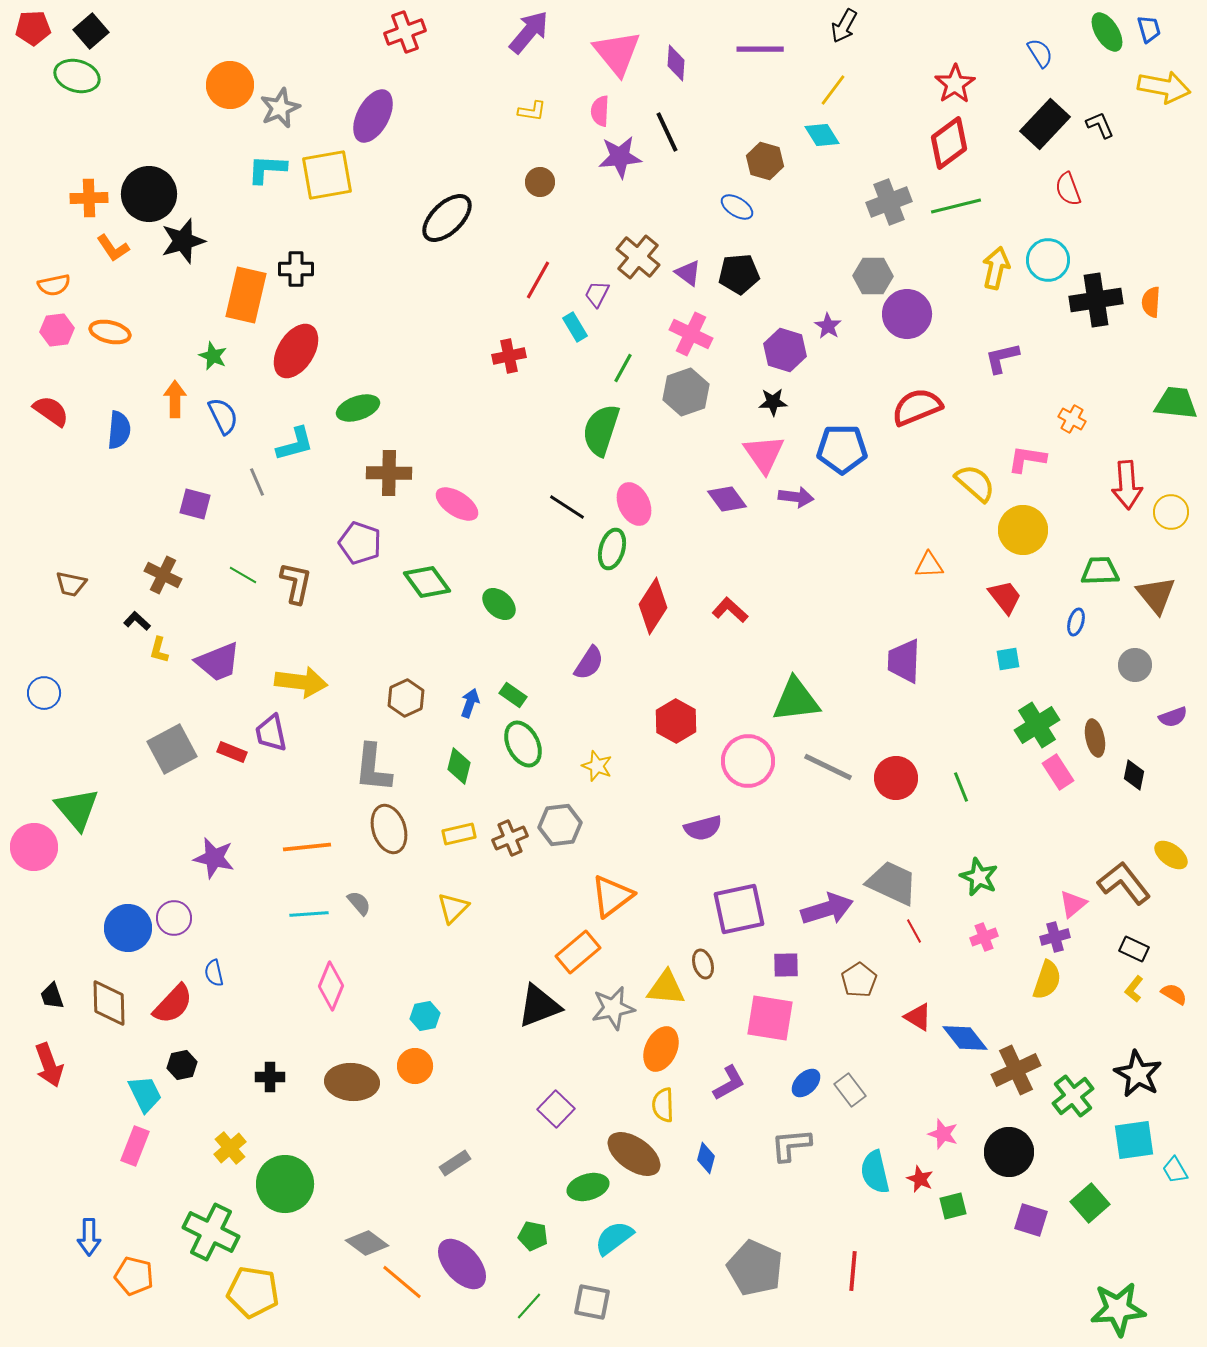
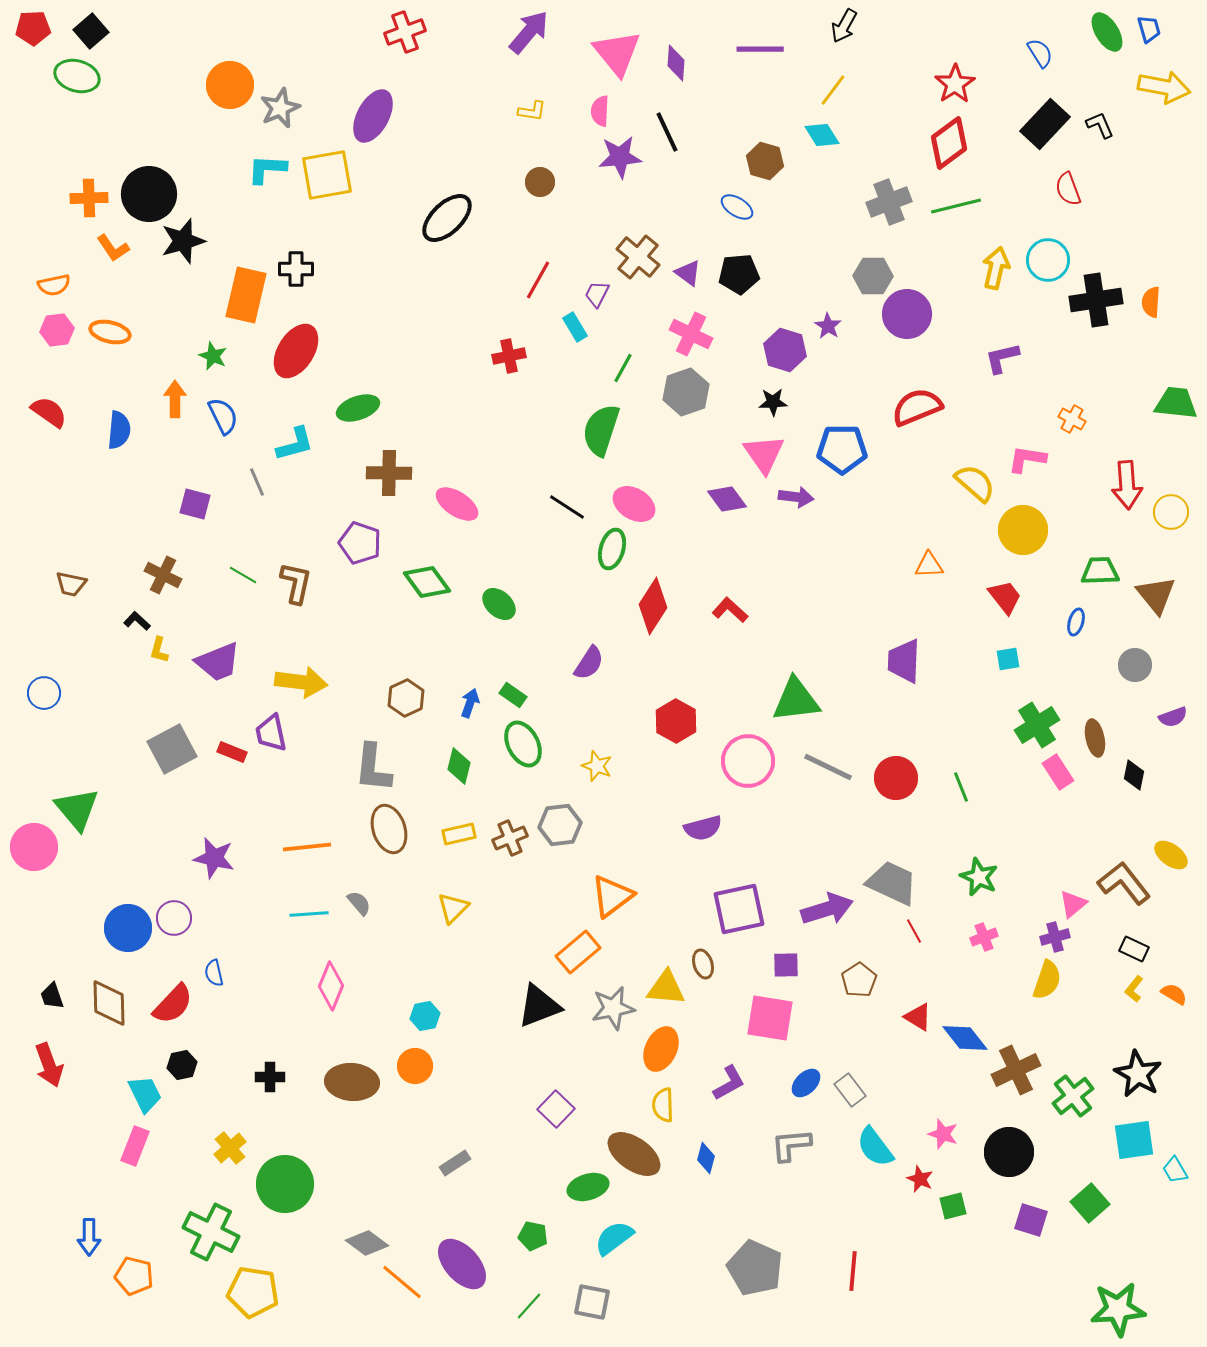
red semicircle at (51, 411): moved 2 px left, 1 px down
pink ellipse at (634, 504): rotated 33 degrees counterclockwise
cyan semicircle at (875, 1172): moved 25 px up; rotated 24 degrees counterclockwise
